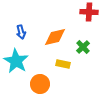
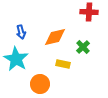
cyan star: moved 2 px up
